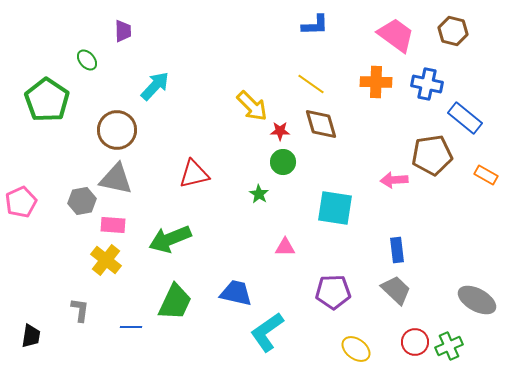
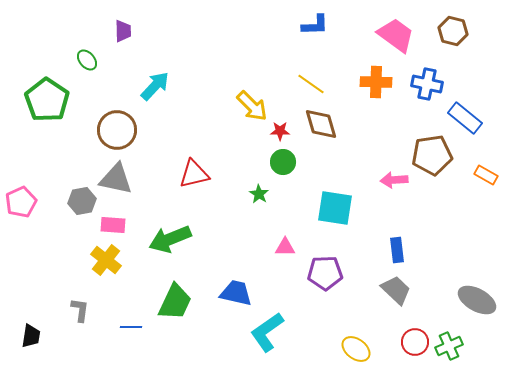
purple pentagon at (333, 292): moved 8 px left, 19 px up
